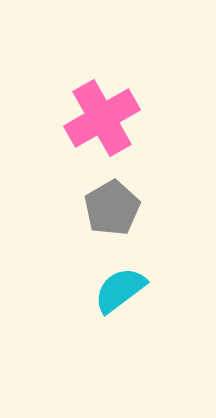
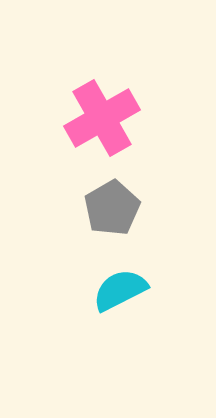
cyan semicircle: rotated 10 degrees clockwise
